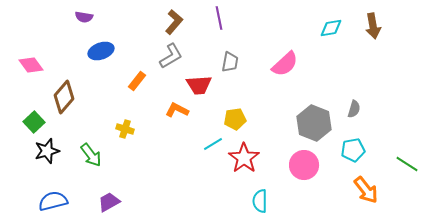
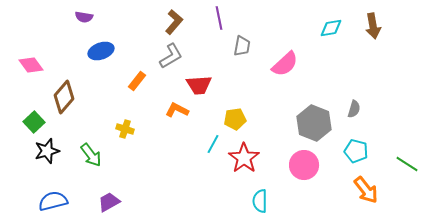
gray trapezoid: moved 12 px right, 16 px up
cyan line: rotated 30 degrees counterclockwise
cyan pentagon: moved 3 px right, 1 px down; rotated 25 degrees clockwise
